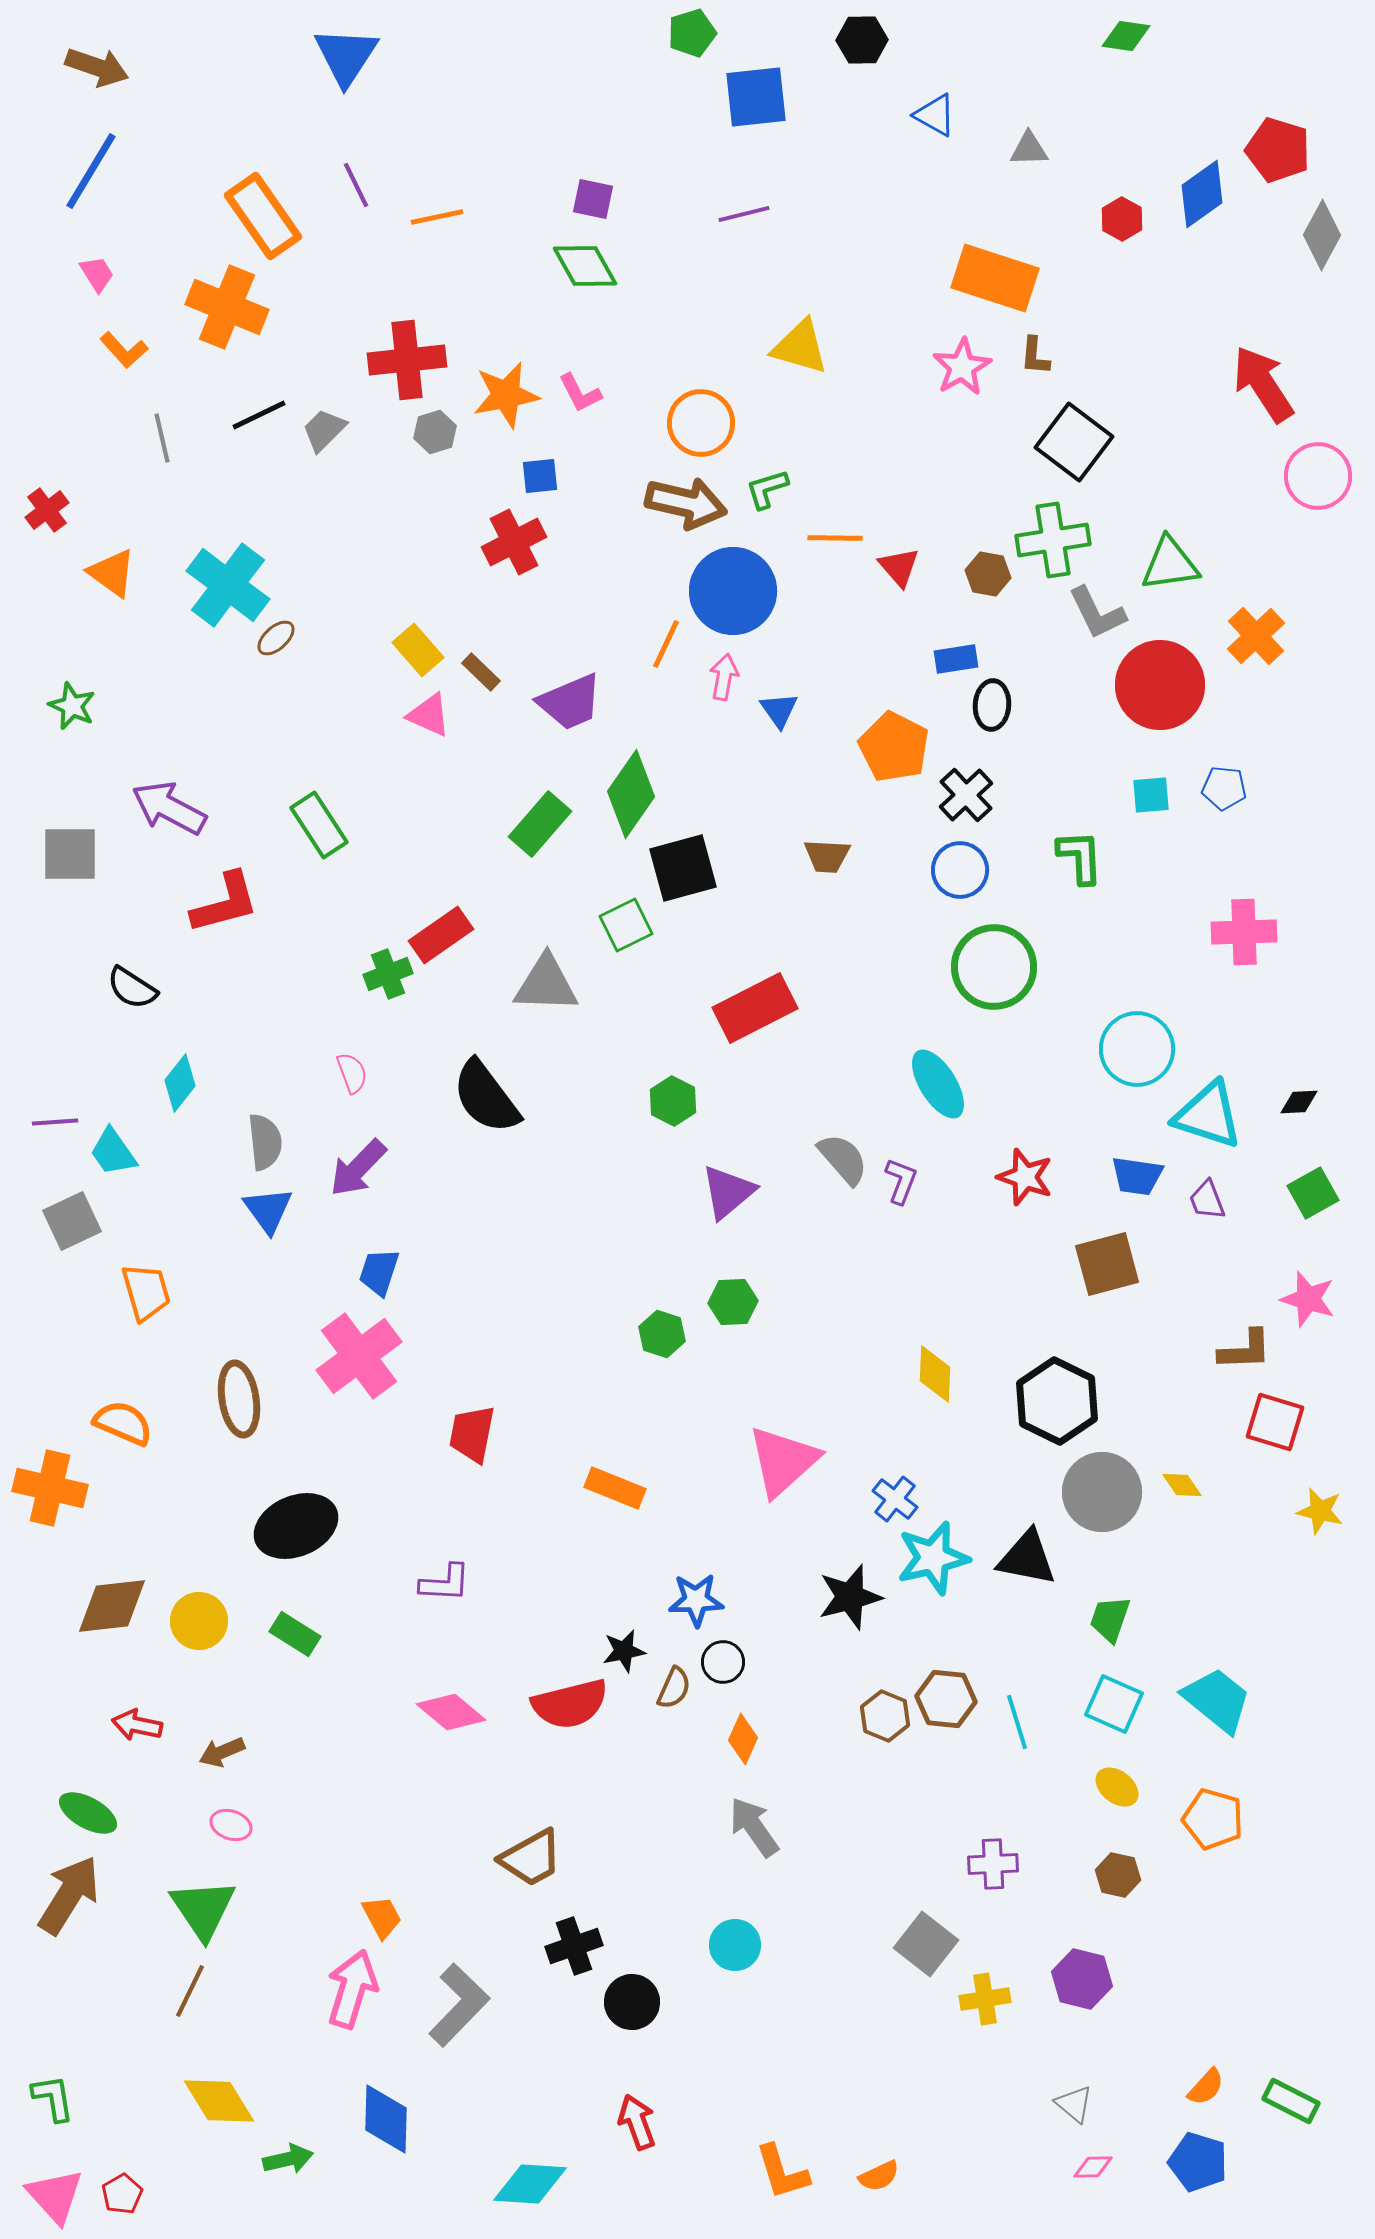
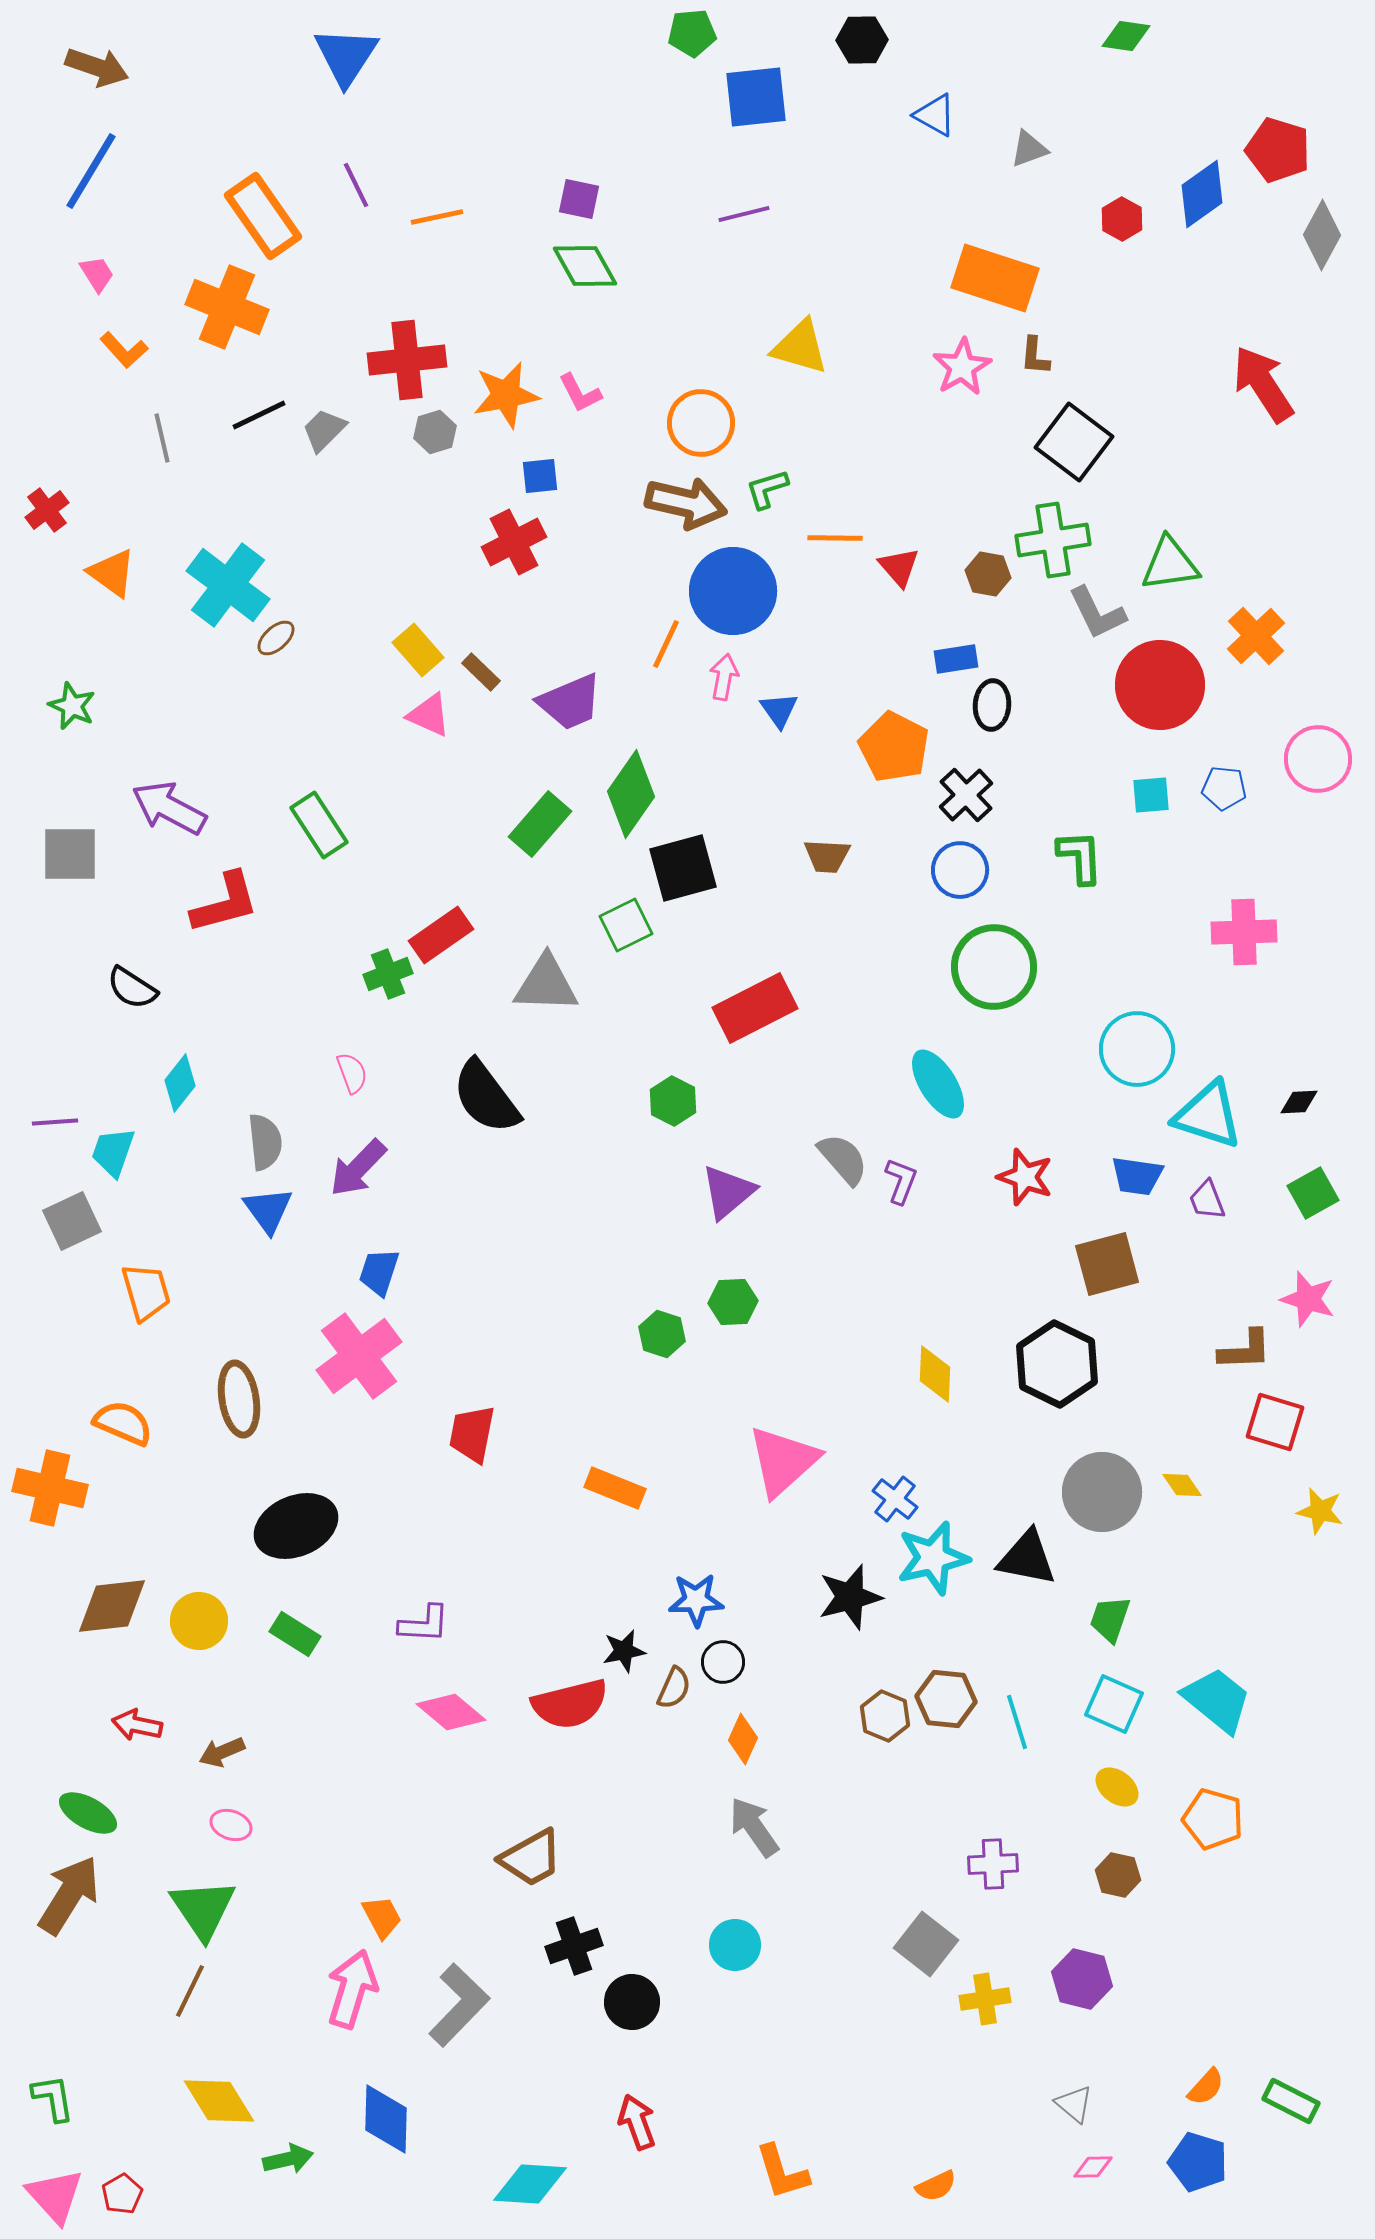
green pentagon at (692, 33): rotated 12 degrees clockwise
gray triangle at (1029, 149): rotated 18 degrees counterclockwise
purple square at (593, 199): moved 14 px left
pink circle at (1318, 476): moved 283 px down
cyan trapezoid at (113, 1152): rotated 54 degrees clockwise
black hexagon at (1057, 1401): moved 37 px up
purple L-shape at (445, 1583): moved 21 px left, 41 px down
orange semicircle at (879, 2176): moved 57 px right, 10 px down
